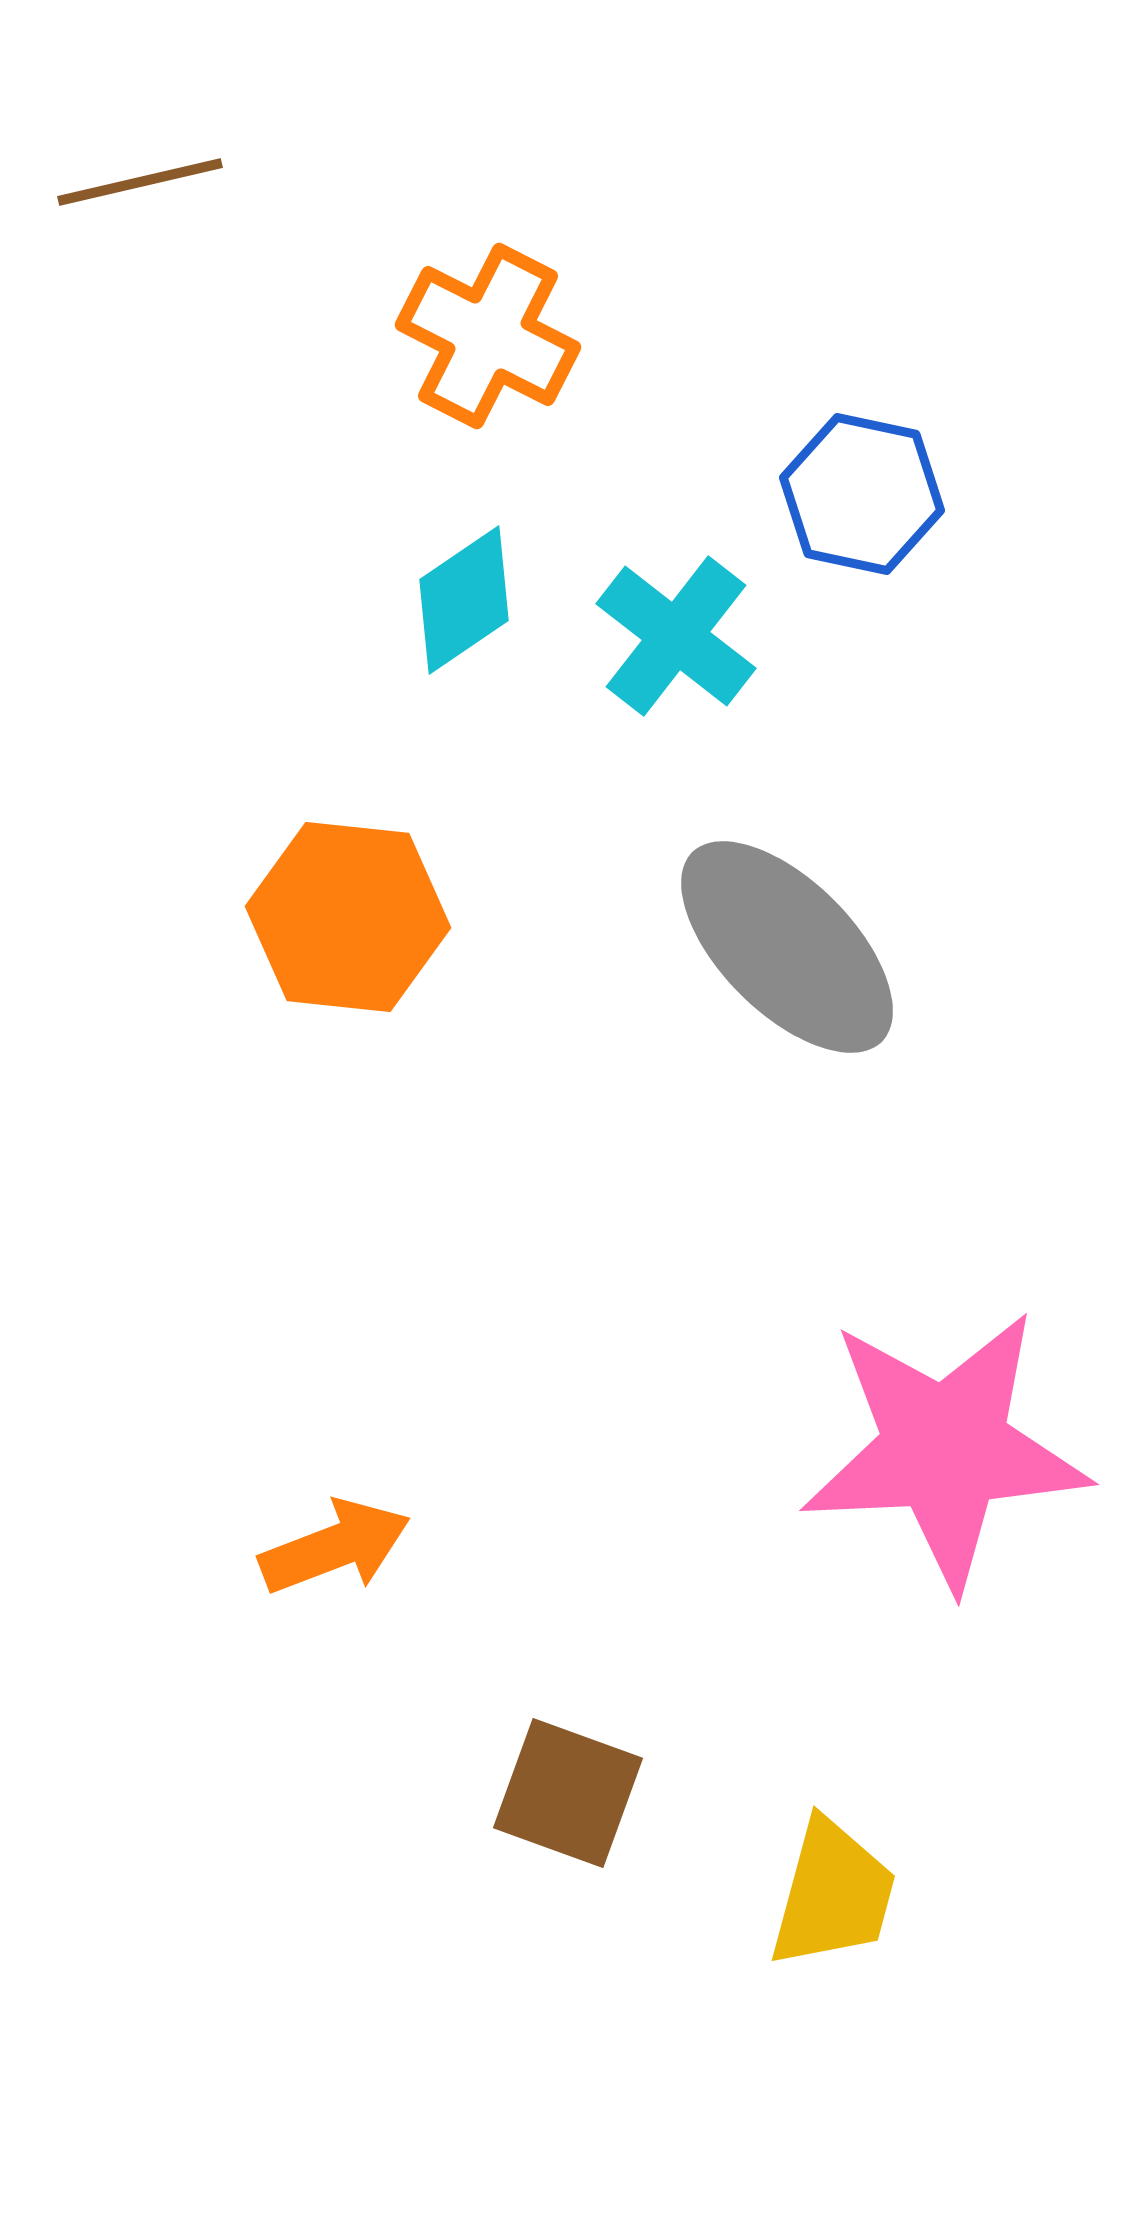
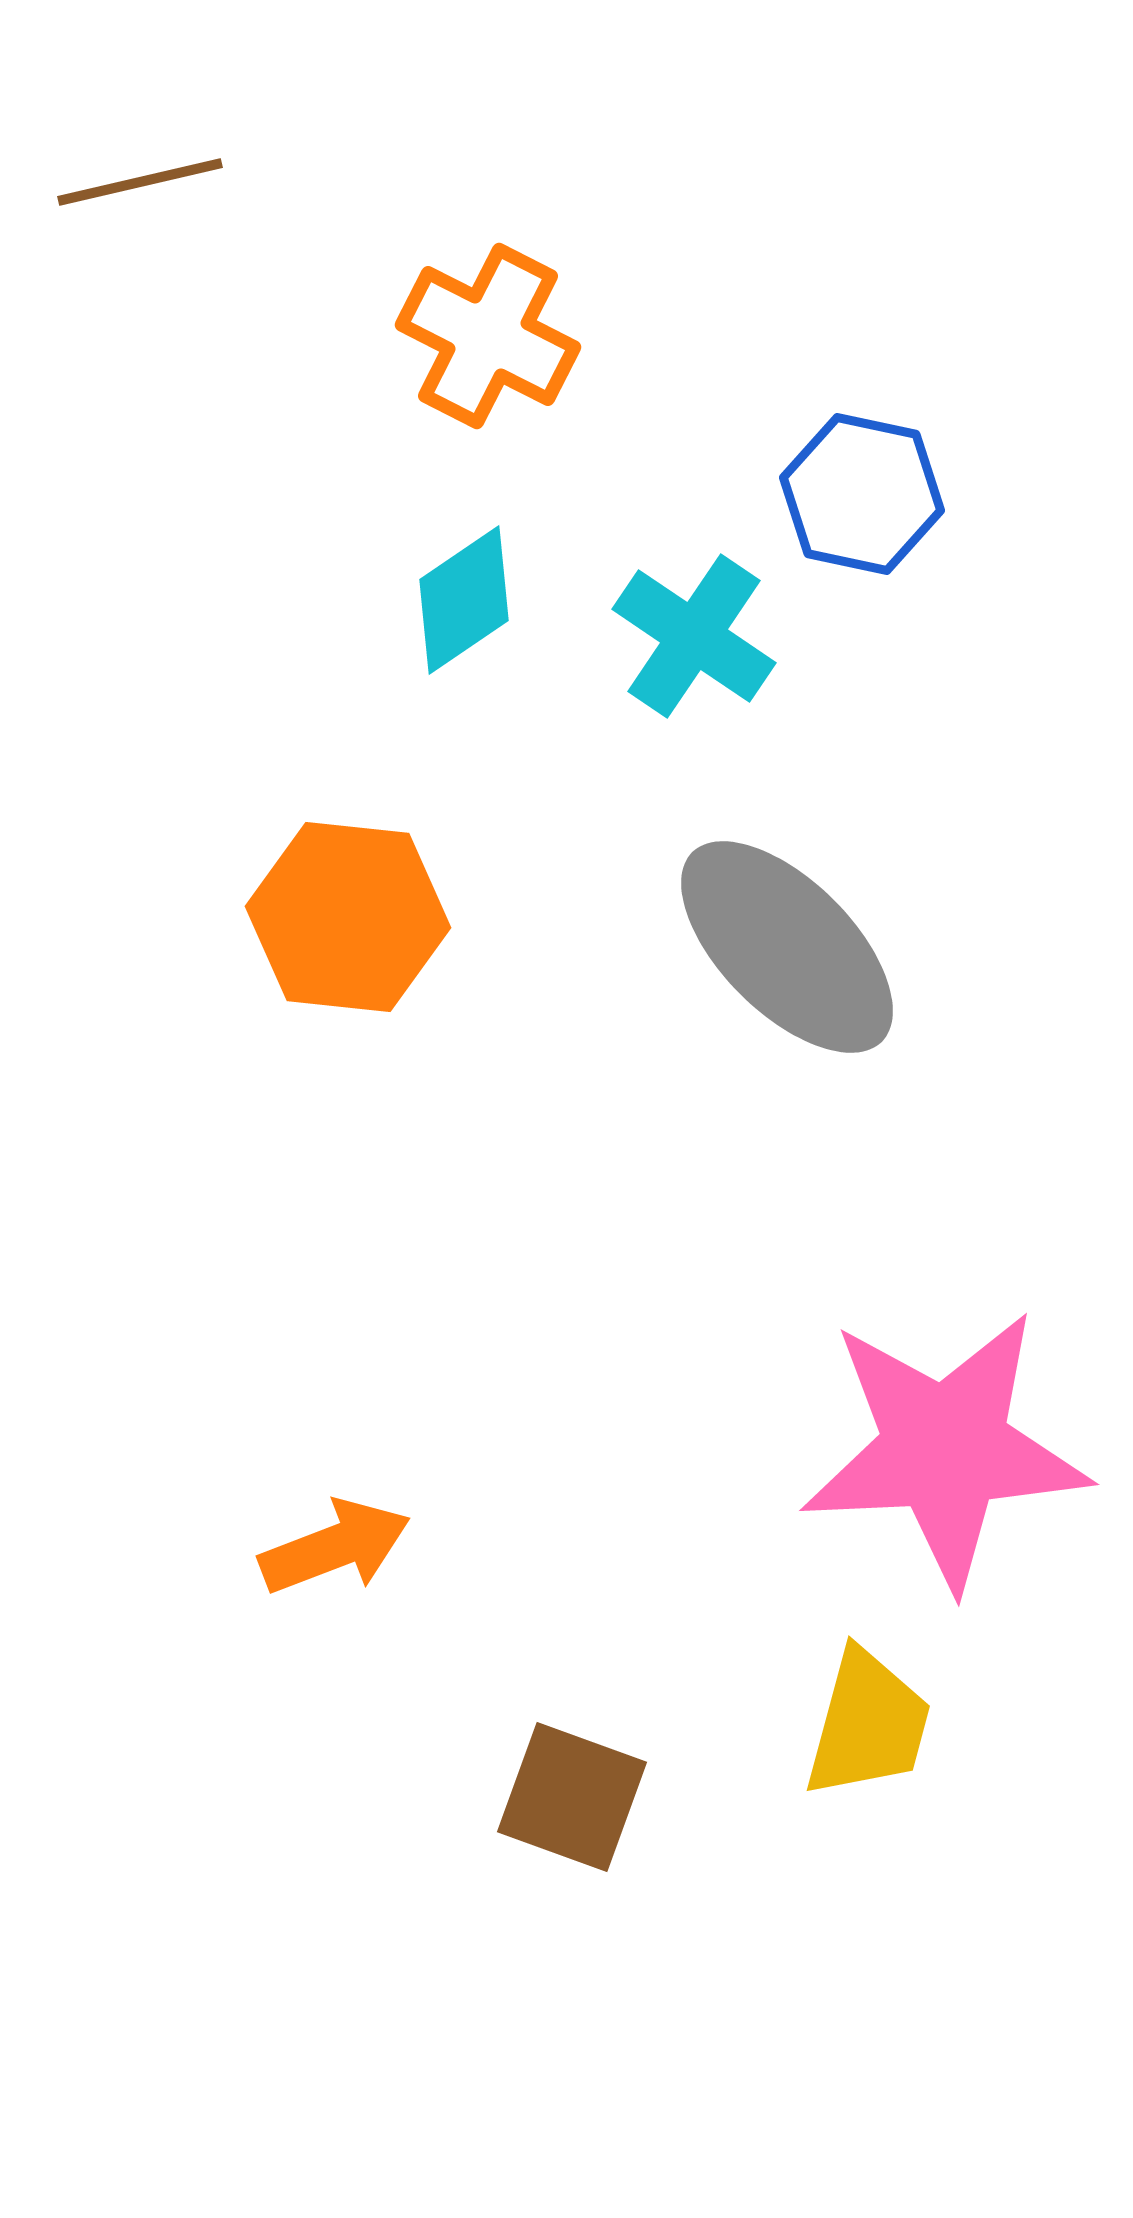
cyan cross: moved 18 px right; rotated 4 degrees counterclockwise
brown square: moved 4 px right, 4 px down
yellow trapezoid: moved 35 px right, 170 px up
